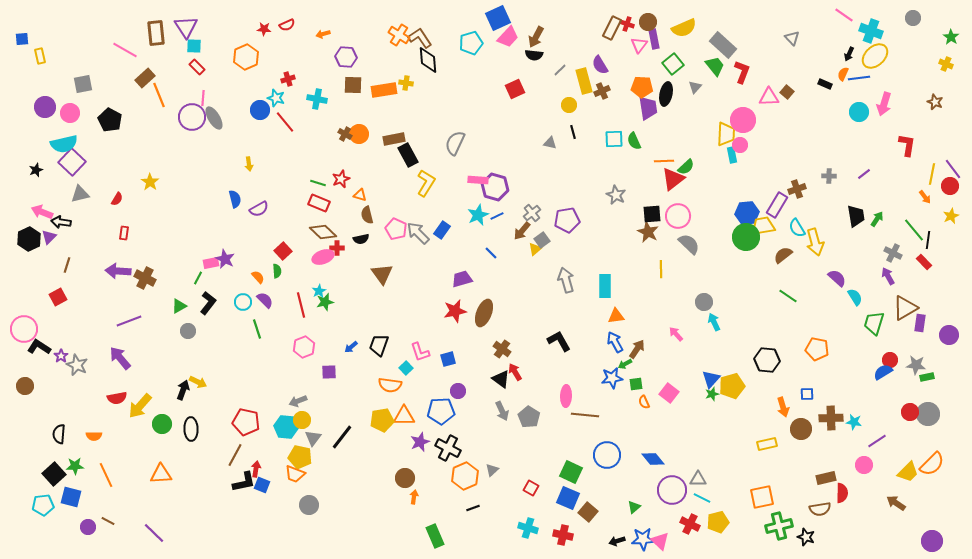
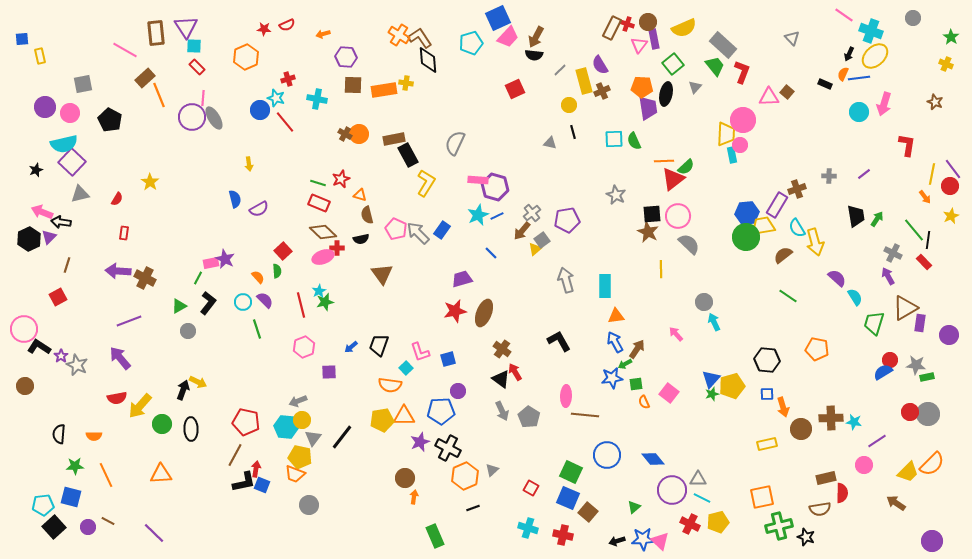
blue square at (807, 394): moved 40 px left
black square at (54, 474): moved 53 px down
